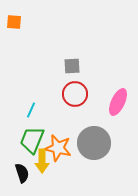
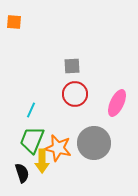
pink ellipse: moved 1 px left, 1 px down
